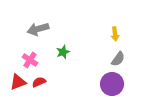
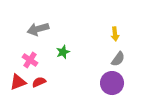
purple circle: moved 1 px up
